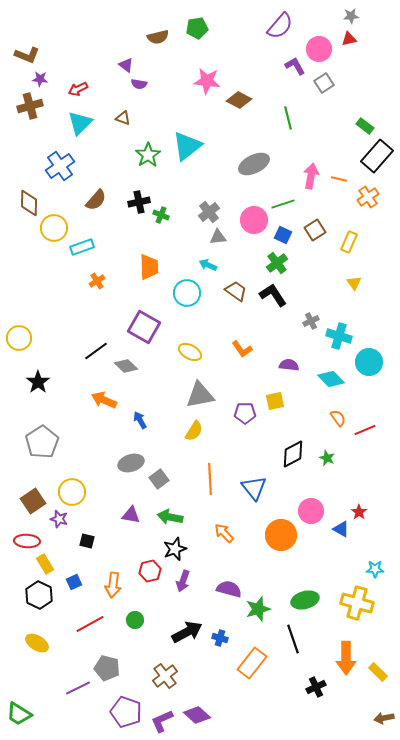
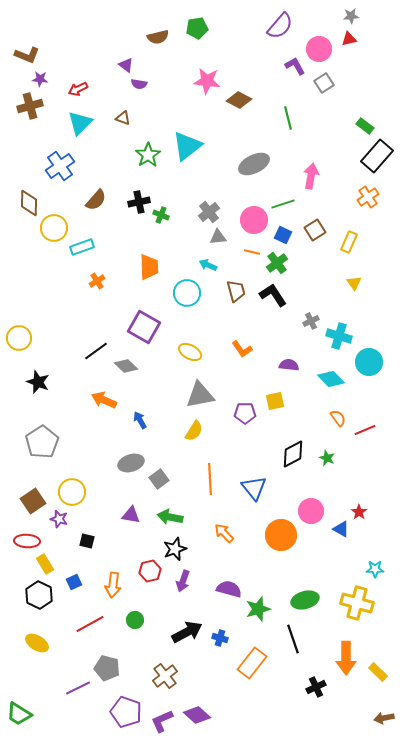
orange line at (339, 179): moved 87 px left, 73 px down
brown trapezoid at (236, 291): rotated 40 degrees clockwise
black star at (38, 382): rotated 15 degrees counterclockwise
